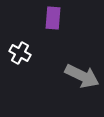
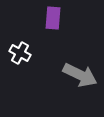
gray arrow: moved 2 px left, 1 px up
